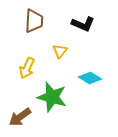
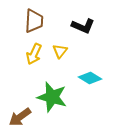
black L-shape: moved 2 px down
yellow arrow: moved 7 px right, 14 px up
